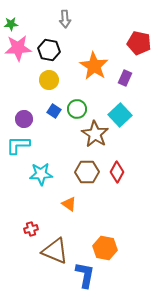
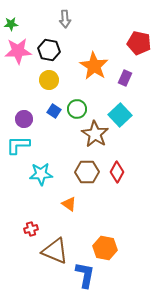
pink star: moved 3 px down
